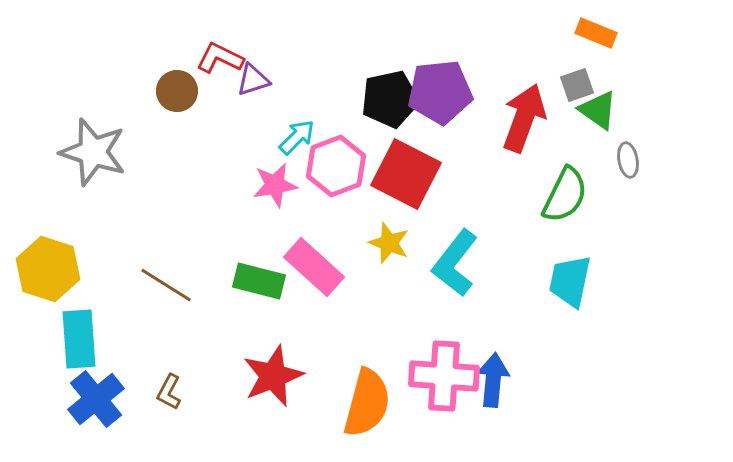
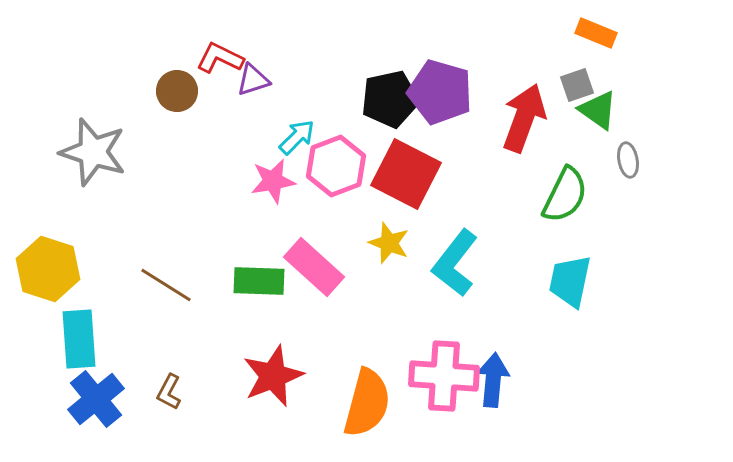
purple pentagon: rotated 22 degrees clockwise
pink star: moved 2 px left, 4 px up
green rectangle: rotated 12 degrees counterclockwise
